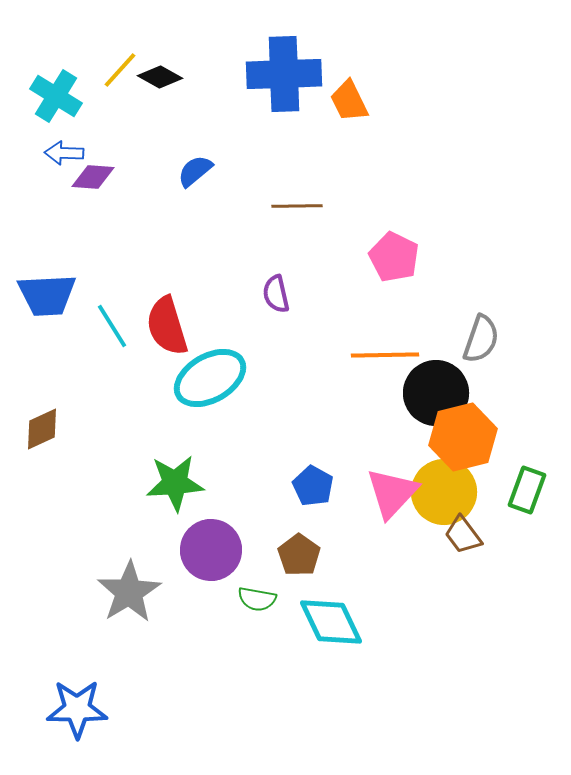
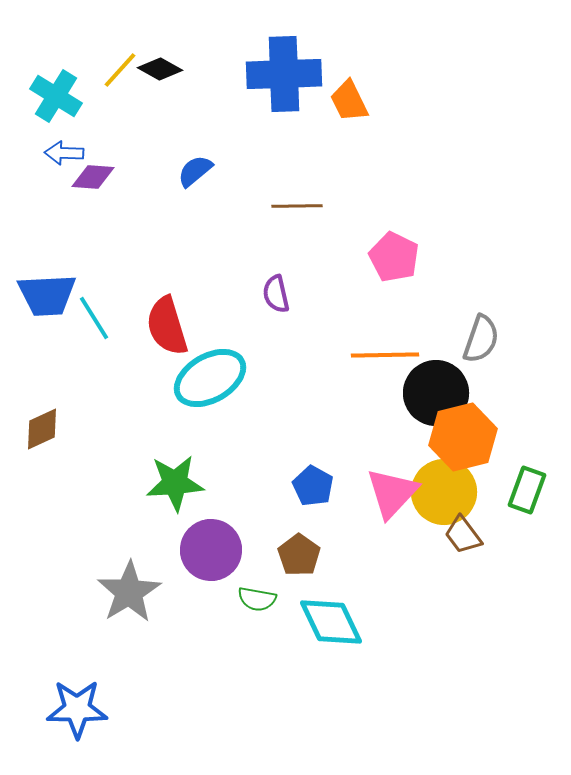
black diamond: moved 8 px up
cyan line: moved 18 px left, 8 px up
